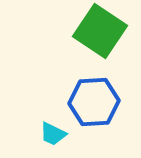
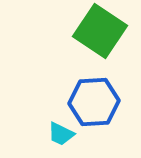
cyan trapezoid: moved 8 px right
